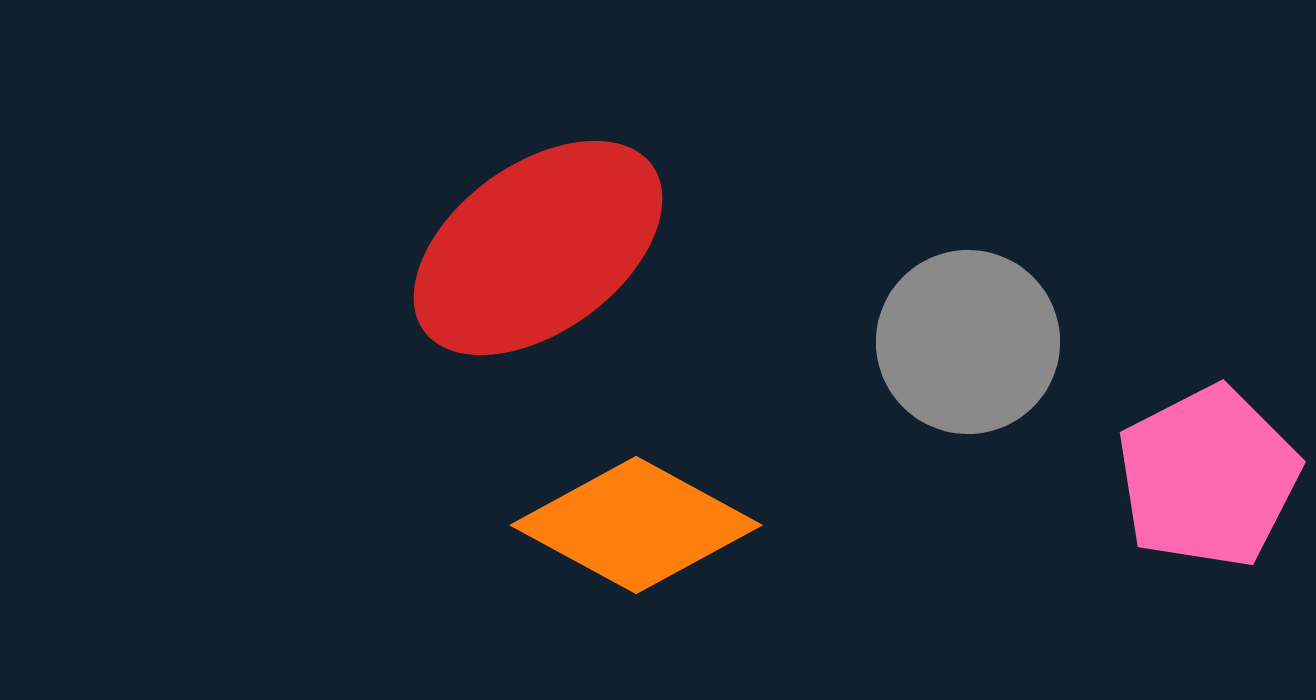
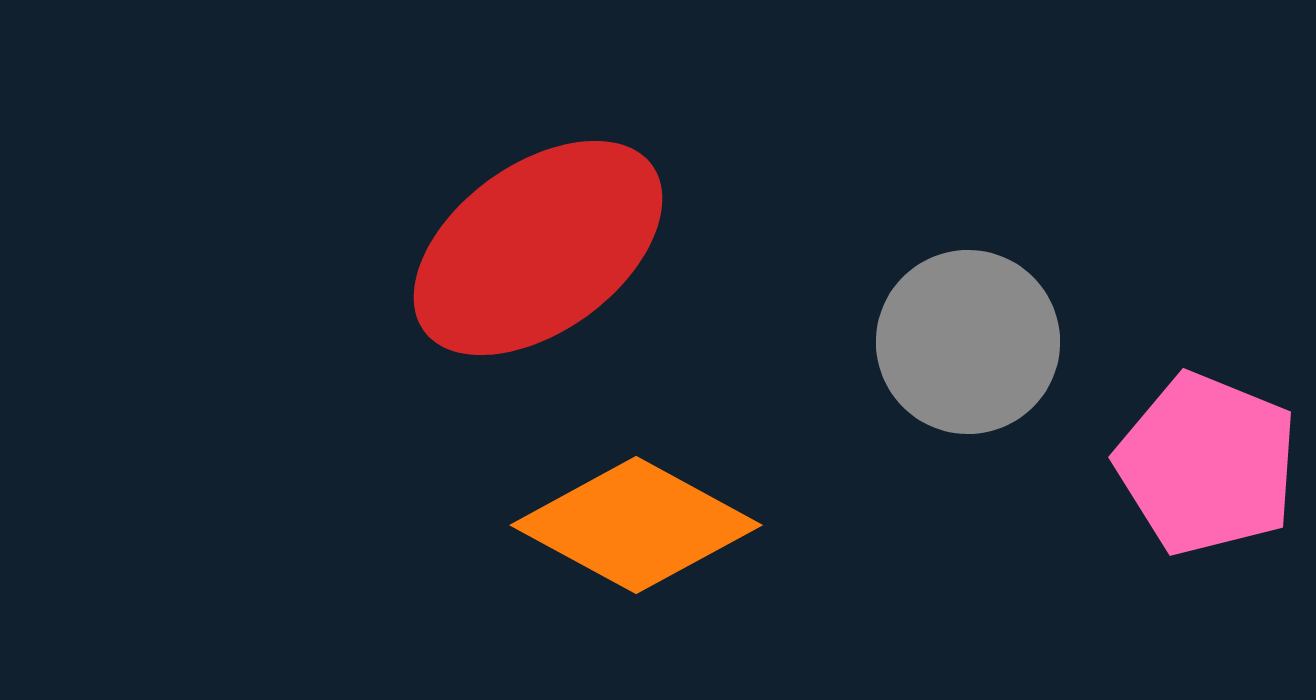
pink pentagon: moved 1 px left, 13 px up; rotated 23 degrees counterclockwise
